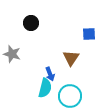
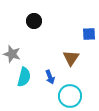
black circle: moved 3 px right, 2 px up
blue arrow: moved 3 px down
cyan semicircle: moved 21 px left, 11 px up
